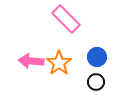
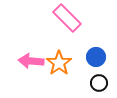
pink rectangle: moved 1 px right, 1 px up
blue circle: moved 1 px left
black circle: moved 3 px right, 1 px down
